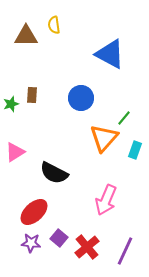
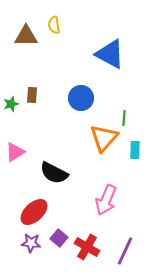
green line: rotated 35 degrees counterclockwise
cyan rectangle: rotated 18 degrees counterclockwise
red cross: rotated 20 degrees counterclockwise
